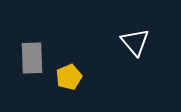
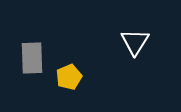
white triangle: rotated 12 degrees clockwise
